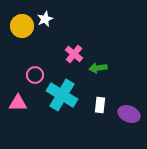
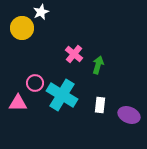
white star: moved 4 px left, 7 px up
yellow circle: moved 2 px down
green arrow: moved 3 px up; rotated 114 degrees clockwise
pink circle: moved 8 px down
purple ellipse: moved 1 px down
